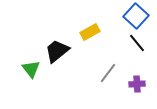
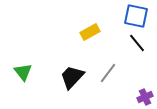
blue square: rotated 30 degrees counterclockwise
black trapezoid: moved 15 px right, 26 px down; rotated 8 degrees counterclockwise
green triangle: moved 8 px left, 3 px down
purple cross: moved 8 px right, 13 px down; rotated 21 degrees counterclockwise
